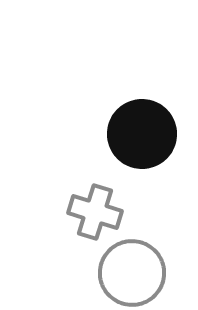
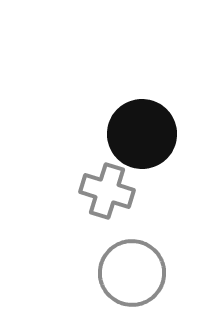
gray cross: moved 12 px right, 21 px up
